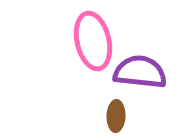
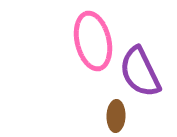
purple semicircle: rotated 122 degrees counterclockwise
